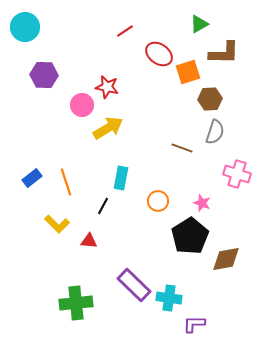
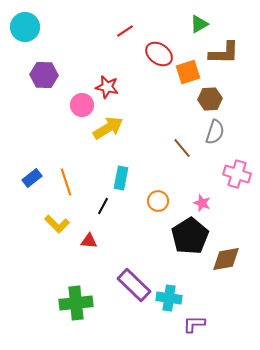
brown line: rotated 30 degrees clockwise
